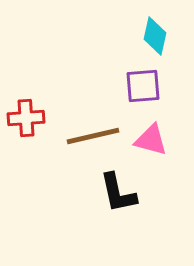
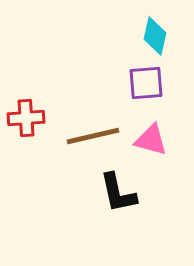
purple square: moved 3 px right, 3 px up
